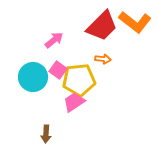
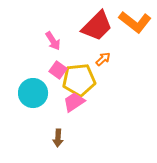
red trapezoid: moved 5 px left
pink arrow: moved 1 px left, 1 px down; rotated 96 degrees clockwise
orange arrow: rotated 49 degrees counterclockwise
cyan circle: moved 16 px down
brown arrow: moved 12 px right, 4 px down
